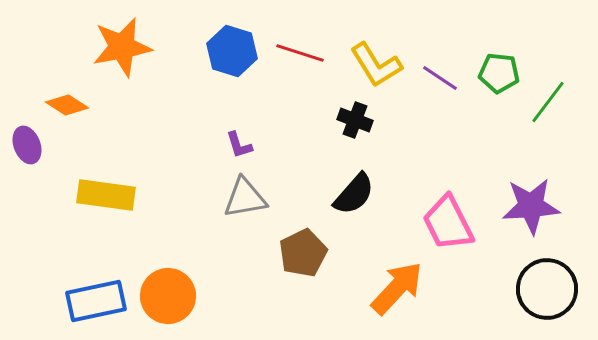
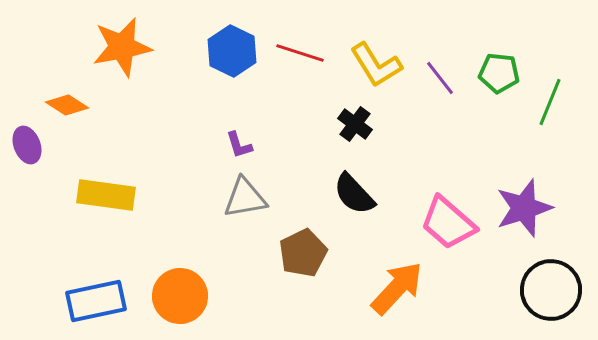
blue hexagon: rotated 9 degrees clockwise
purple line: rotated 18 degrees clockwise
green line: moved 2 px right; rotated 15 degrees counterclockwise
black cross: moved 4 px down; rotated 16 degrees clockwise
black semicircle: rotated 96 degrees clockwise
purple star: moved 7 px left, 2 px down; rotated 14 degrees counterclockwise
pink trapezoid: rotated 22 degrees counterclockwise
black circle: moved 4 px right, 1 px down
orange circle: moved 12 px right
